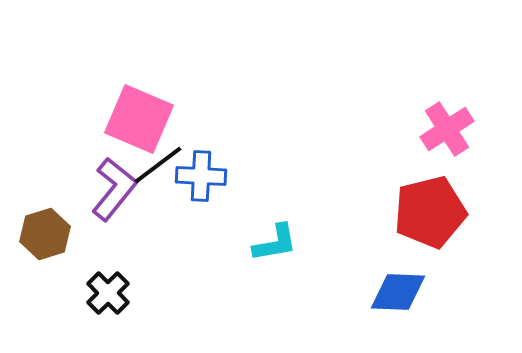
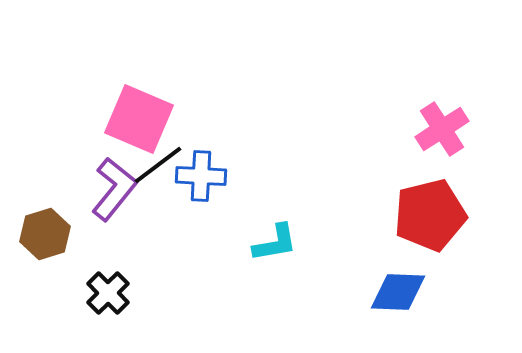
pink cross: moved 5 px left
red pentagon: moved 3 px down
